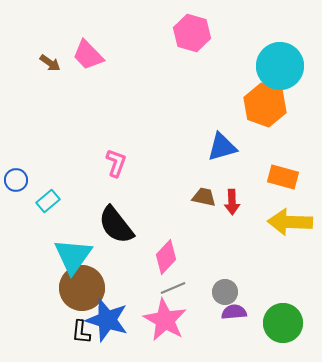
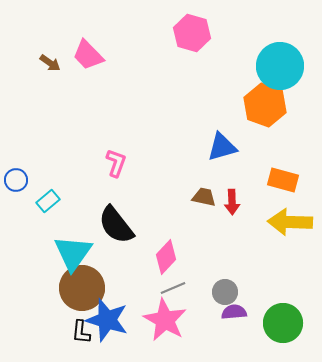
orange rectangle: moved 3 px down
cyan triangle: moved 3 px up
